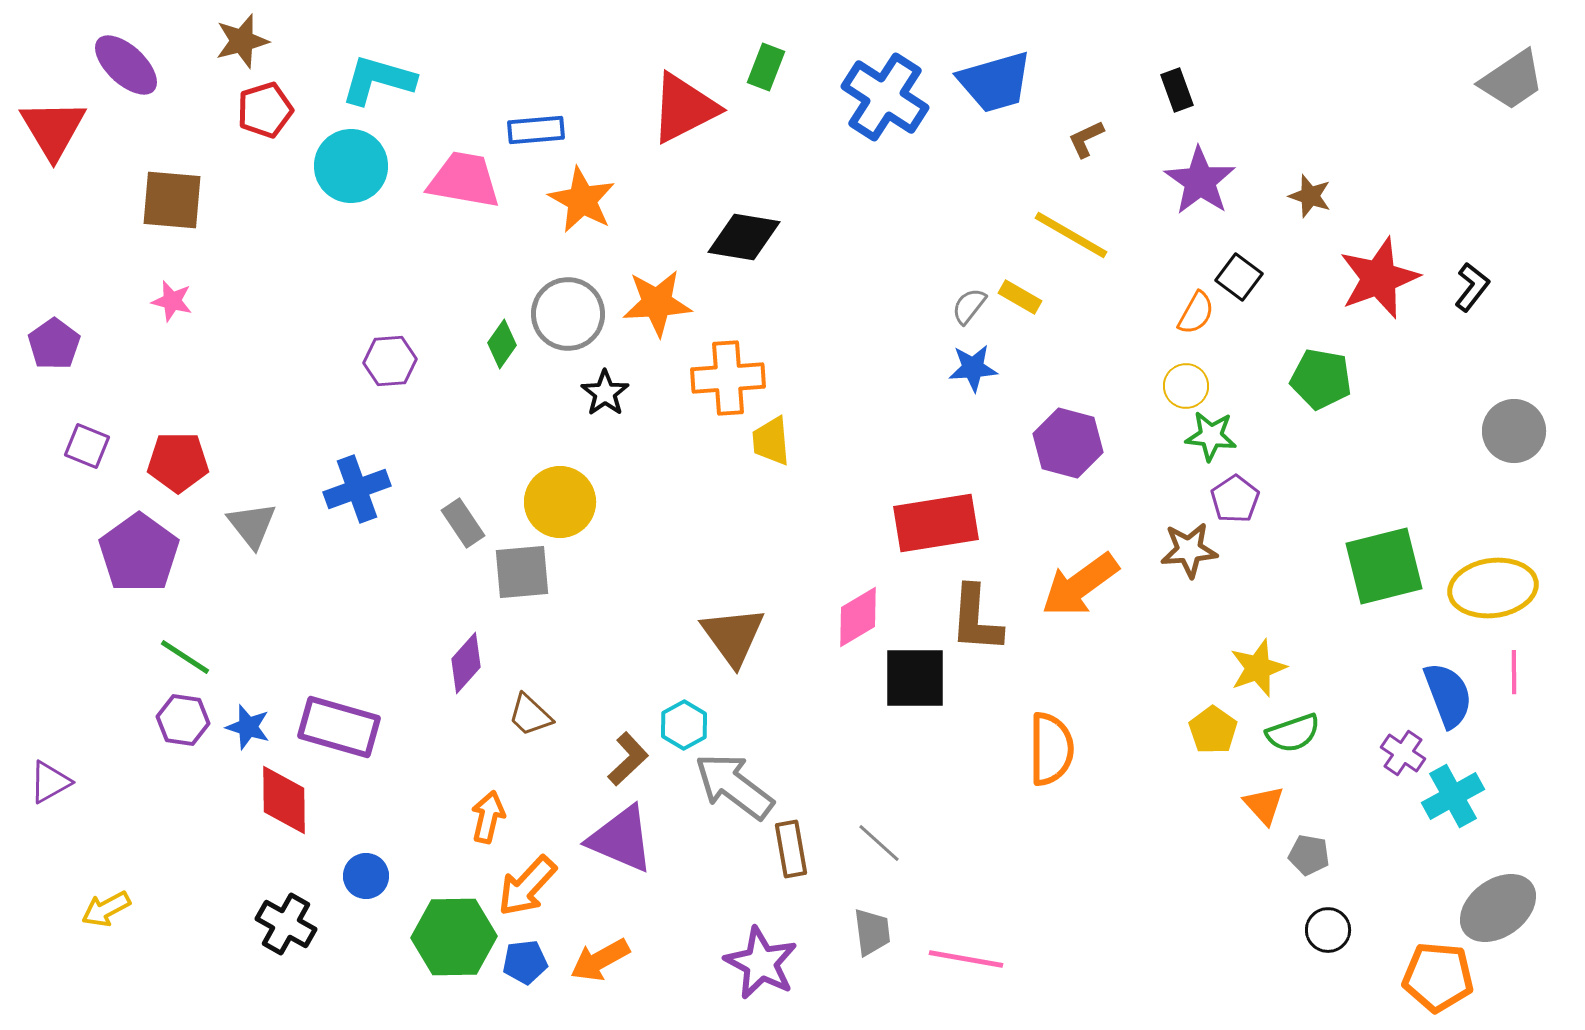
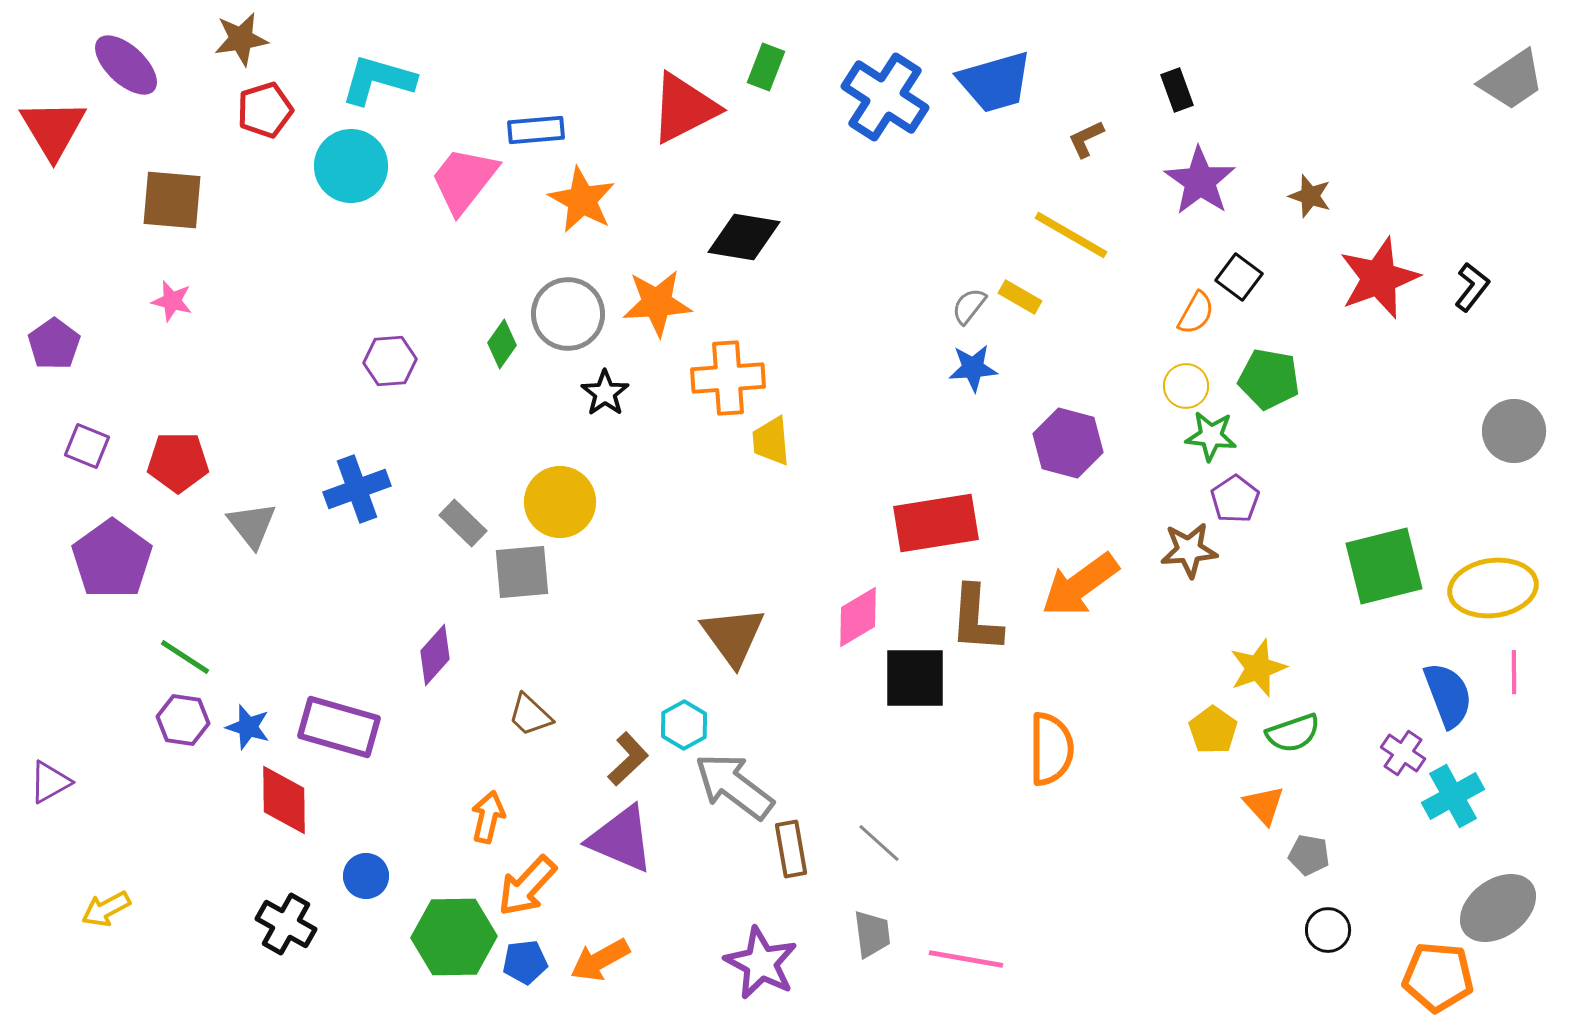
brown star at (242, 41): moved 1 px left, 2 px up; rotated 6 degrees clockwise
pink trapezoid at (464, 180): rotated 62 degrees counterclockwise
green pentagon at (1321, 379): moved 52 px left
gray rectangle at (463, 523): rotated 12 degrees counterclockwise
purple pentagon at (139, 553): moved 27 px left, 6 px down
purple diamond at (466, 663): moved 31 px left, 8 px up
gray trapezoid at (872, 932): moved 2 px down
